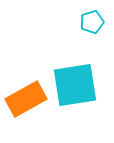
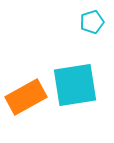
orange rectangle: moved 2 px up
